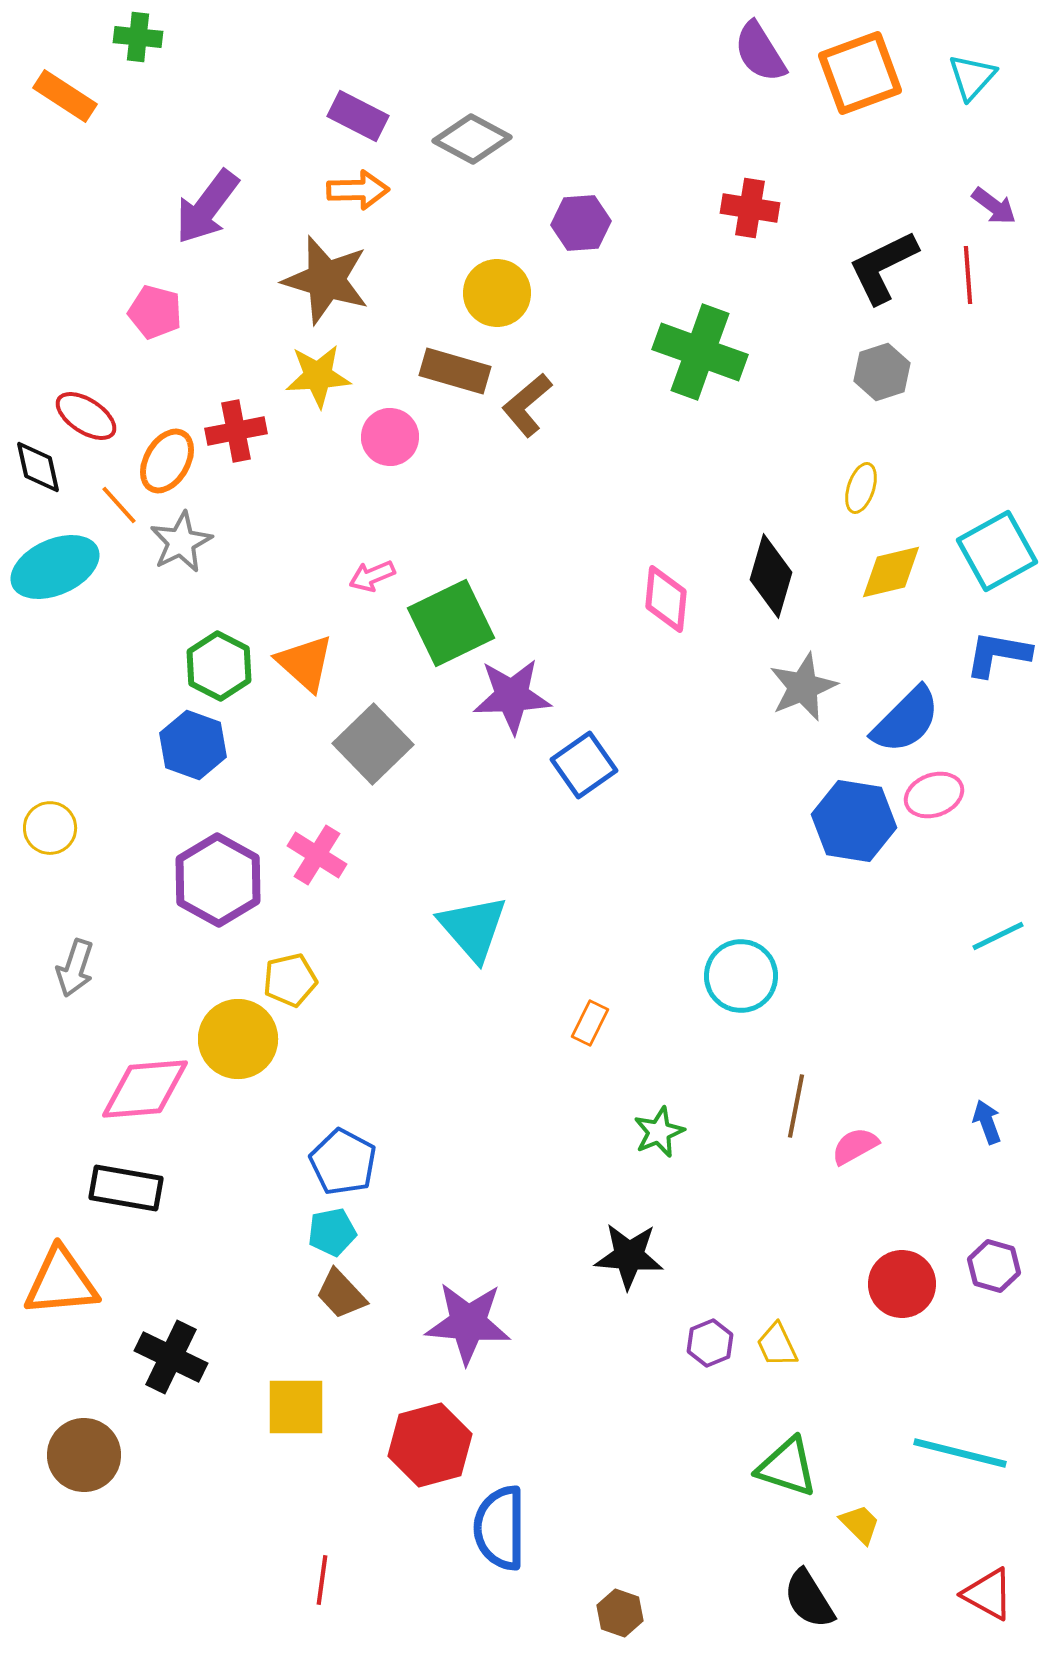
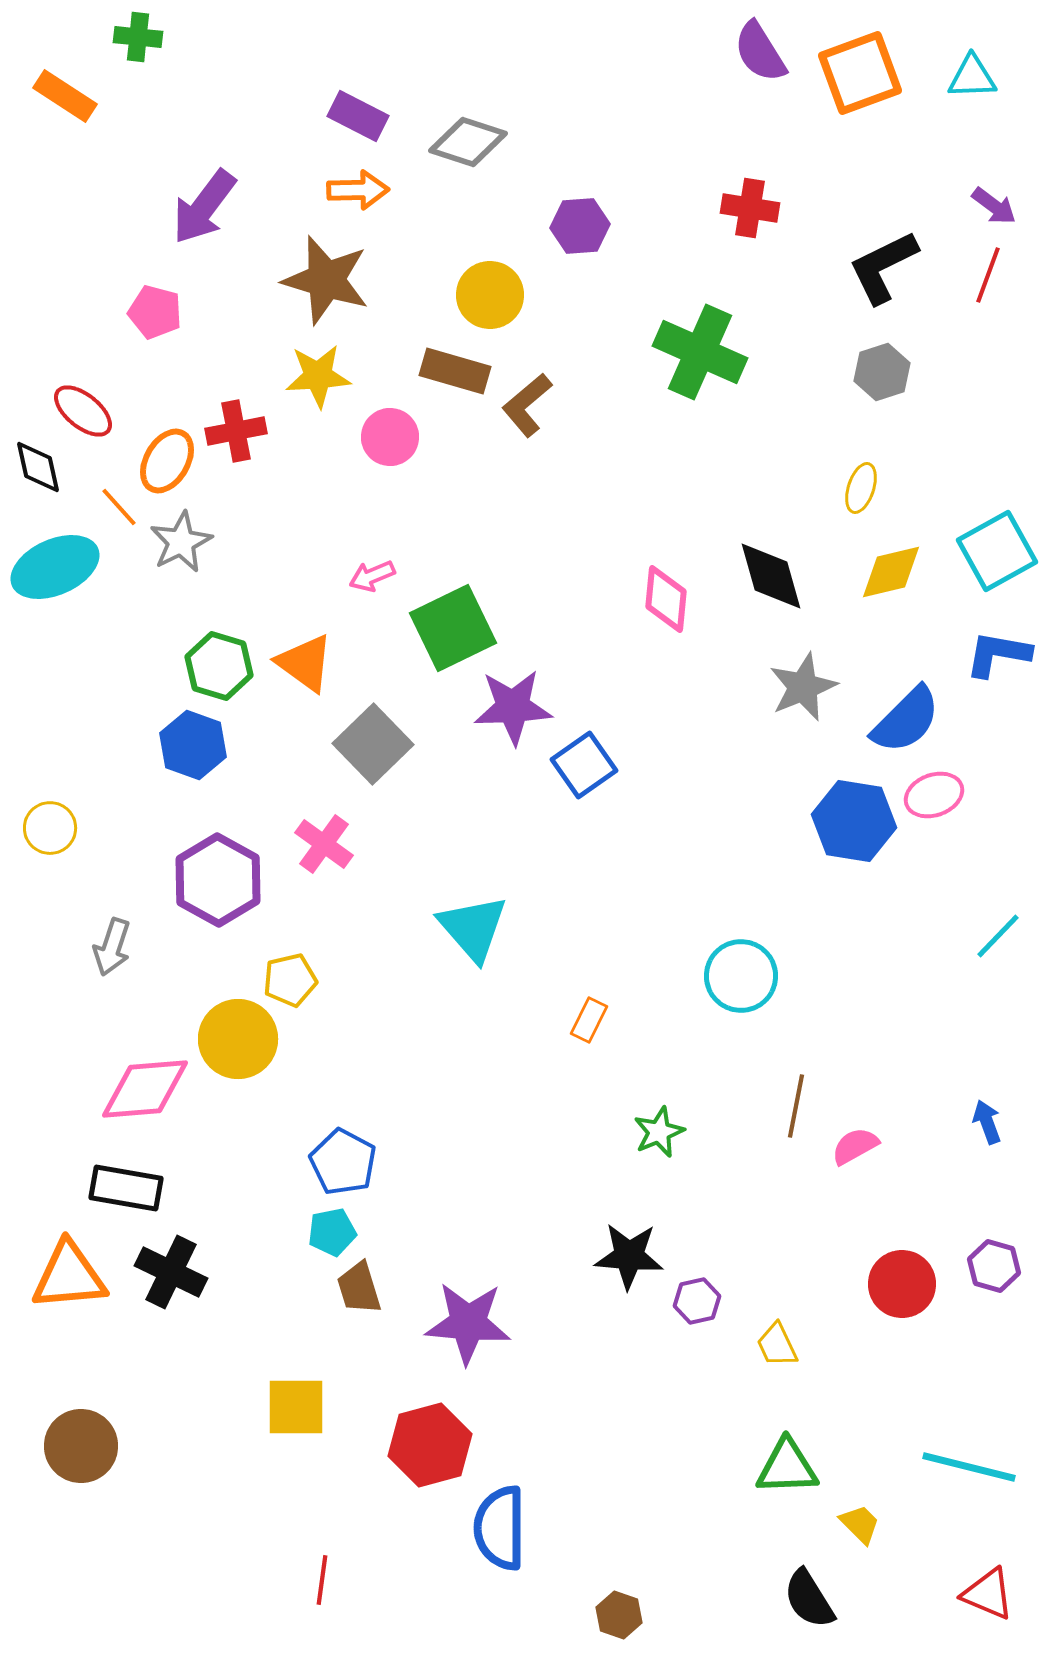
cyan triangle at (972, 77): rotated 46 degrees clockwise
gray diamond at (472, 139): moved 4 px left, 3 px down; rotated 10 degrees counterclockwise
purple arrow at (207, 207): moved 3 px left
purple hexagon at (581, 223): moved 1 px left, 3 px down
red line at (968, 275): moved 20 px right; rotated 24 degrees clockwise
yellow circle at (497, 293): moved 7 px left, 2 px down
green cross at (700, 352): rotated 4 degrees clockwise
red ellipse at (86, 416): moved 3 px left, 5 px up; rotated 6 degrees clockwise
orange line at (119, 505): moved 2 px down
black diamond at (771, 576): rotated 32 degrees counterclockwise
green square at (451, 623): moved 2 px right, 5 px down
orange triangle at (305, 663): rotated 6 degrees counterclockwise
green hexagon at (219, 666): rotated 10 degrees counterclockwise
purple star at (512, 696): moved 1 px right, 11 px down
pink cross at (317, 855): moved 7 px right, 11 px up; rotated 4 degrees clockwise
cyan line at (998, 936): rotated 20 degrees counterclockwise
gray arrow at (75, 968): moved 37 px right, 21 px up
orange rectangle at (590, 1023): moved 1 px left, 3 px up
orange triangle at (61, 1282): moved 8 px right, 6 px up
brown trapezoid at (341, 1294): moved 18 px right, 6 px up; rotated 26 degrees clockwise
purple hexagon at (710, 1343): moved 13 px left, 42 px up; rotated 9 degrees clockwise
black cross at (171, 1357): moved 85 px up
cyan line at (960, 1453): moved 9 px right, 14 px down
brown circle at (84, 1455): moved 3 px left, 9 px up
green triangle at (787, 1467): rotated 20 degrees counterclockwise
red triangle at (988, 1594): rotated 6 degrees counterclockwise
brown hexagon at (620, 1613): moved 1 px left, 2 px down
